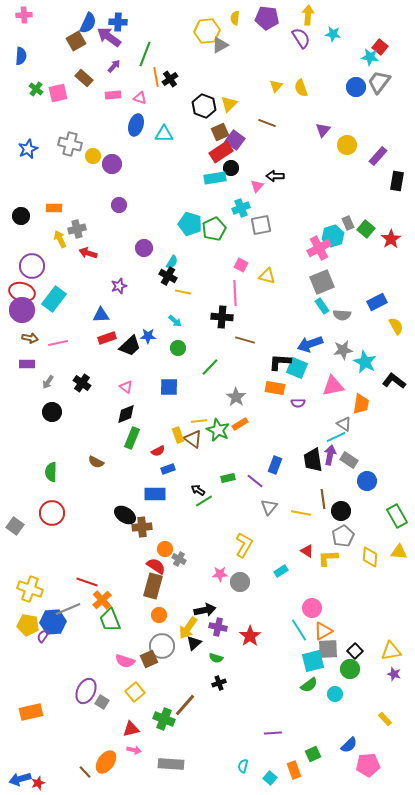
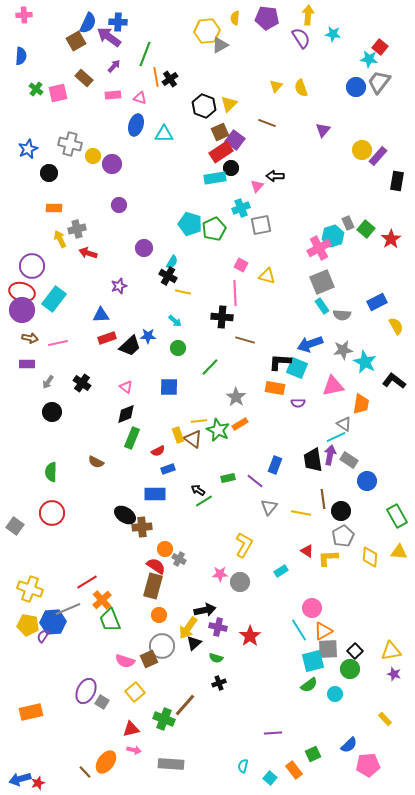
cyan star at (370, 57): moved 1 px left, 2 px down
yellow circle at (347, 145): moved 15 px right, 5 px down
black circle at (21, 216): moved 28 px right, 43 px up
red line at (87, 582): rotated 50 degrees counterclockwise
orange rectangle at (294, 770): rotated 18 degrees counterclockwise
